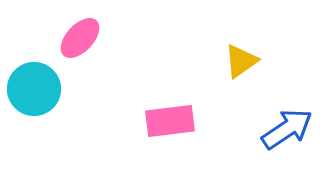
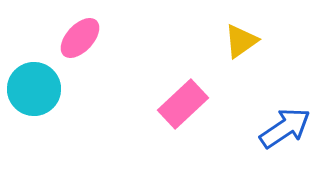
yellow triangle: moved 20 px up
pink rectangle: moved 13 px right, 17 px up; rotated 36 degrees counterclockwise
blue arrow: moved 2 px left, 1 px up
